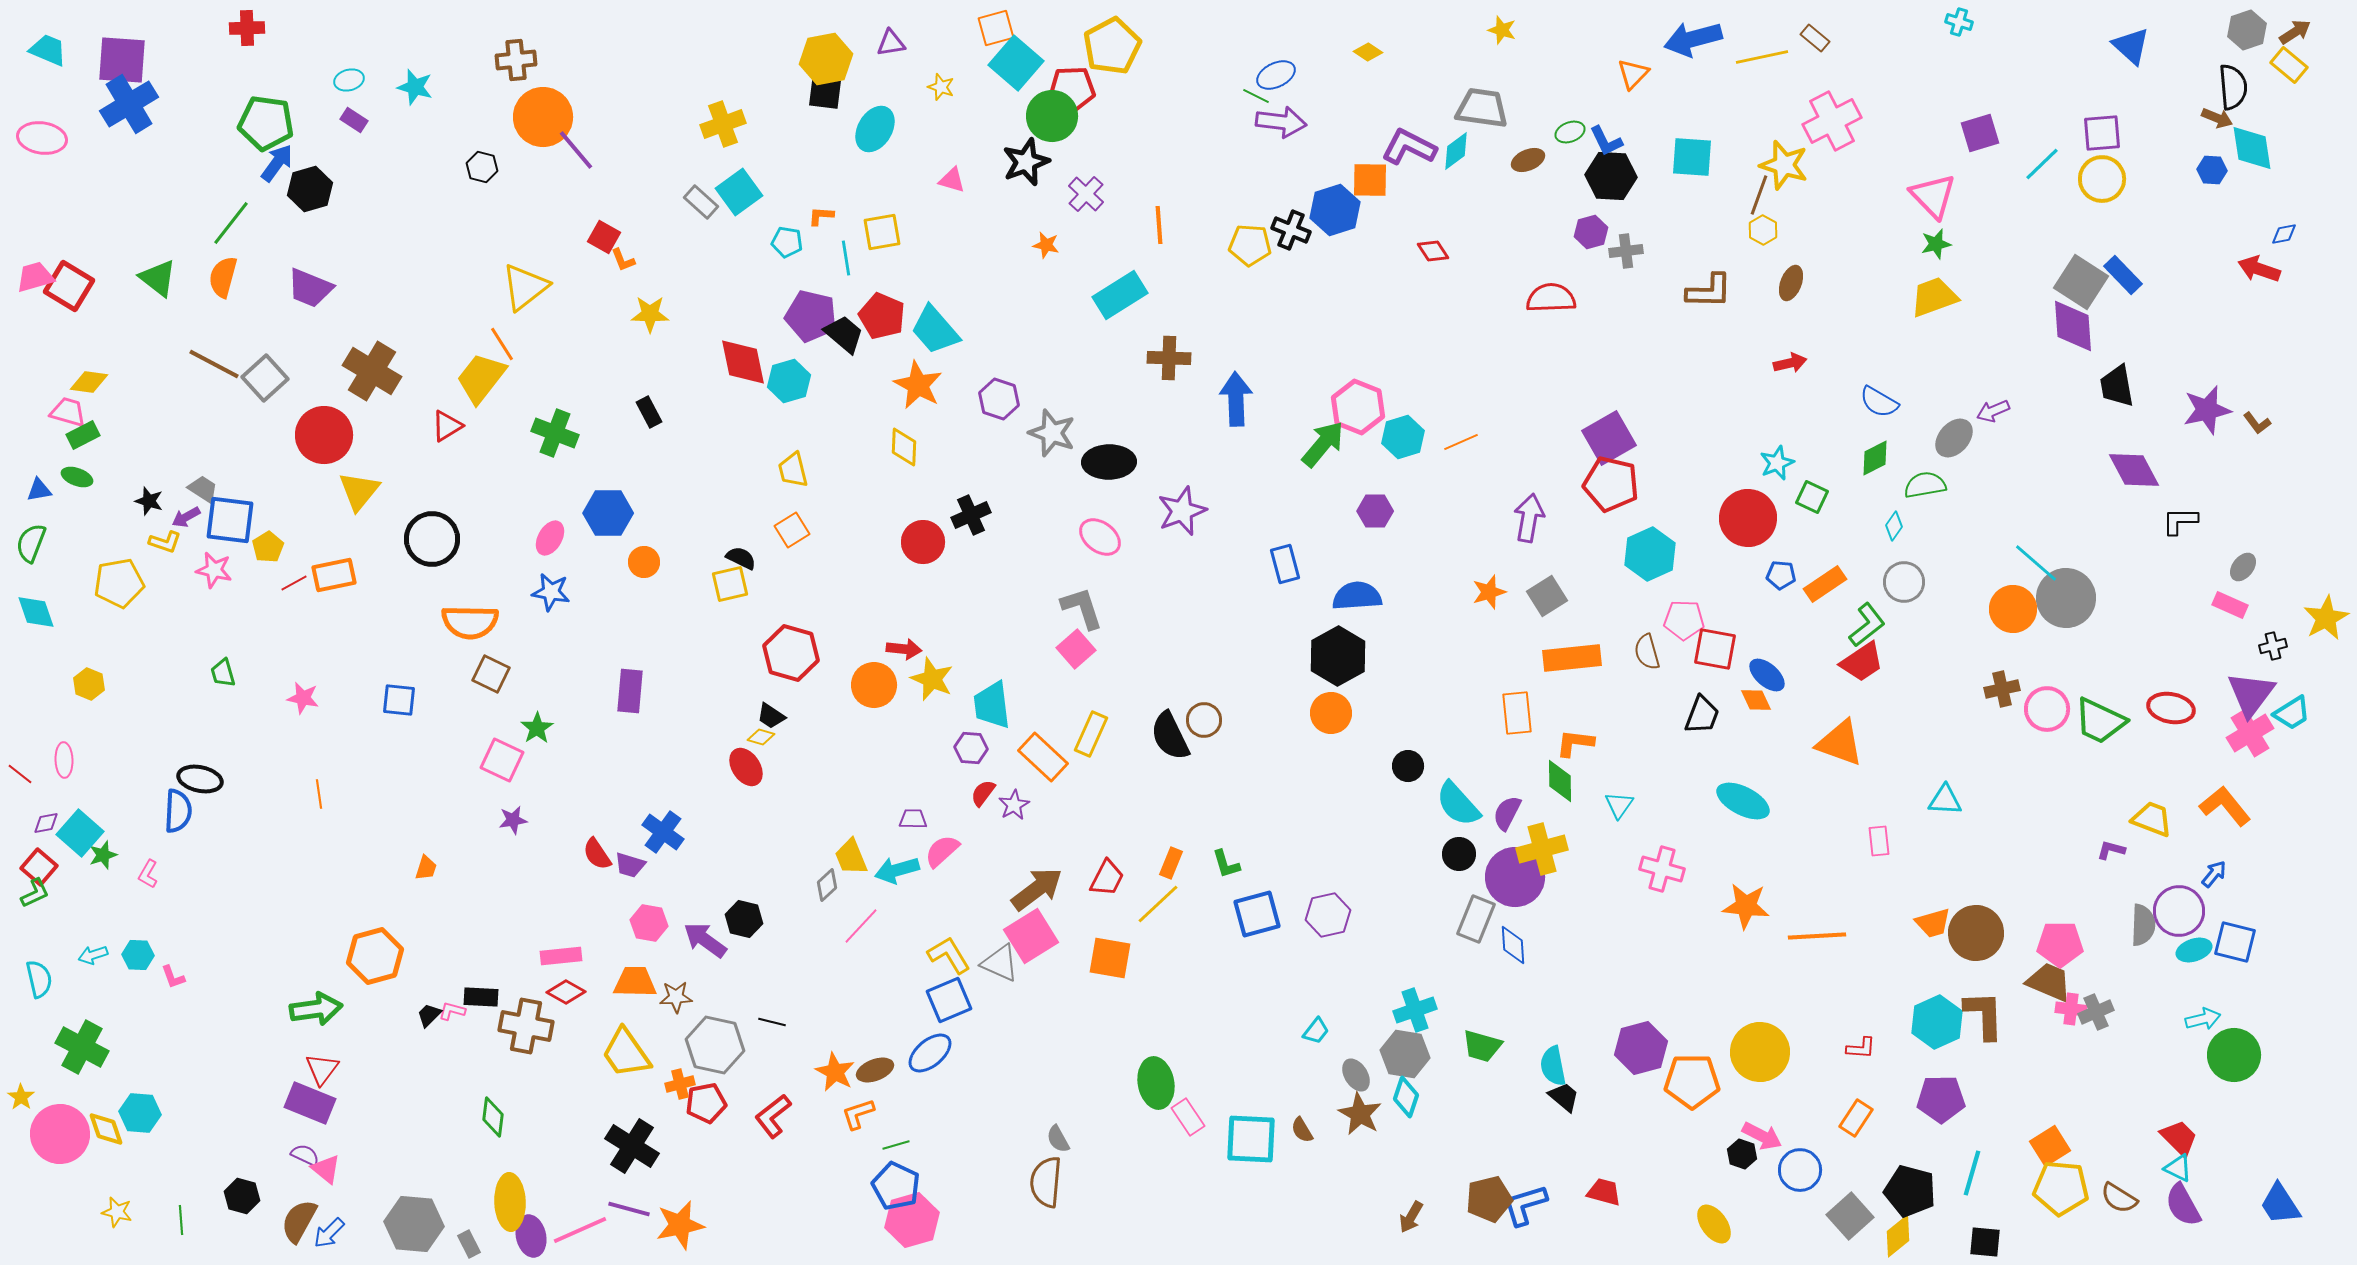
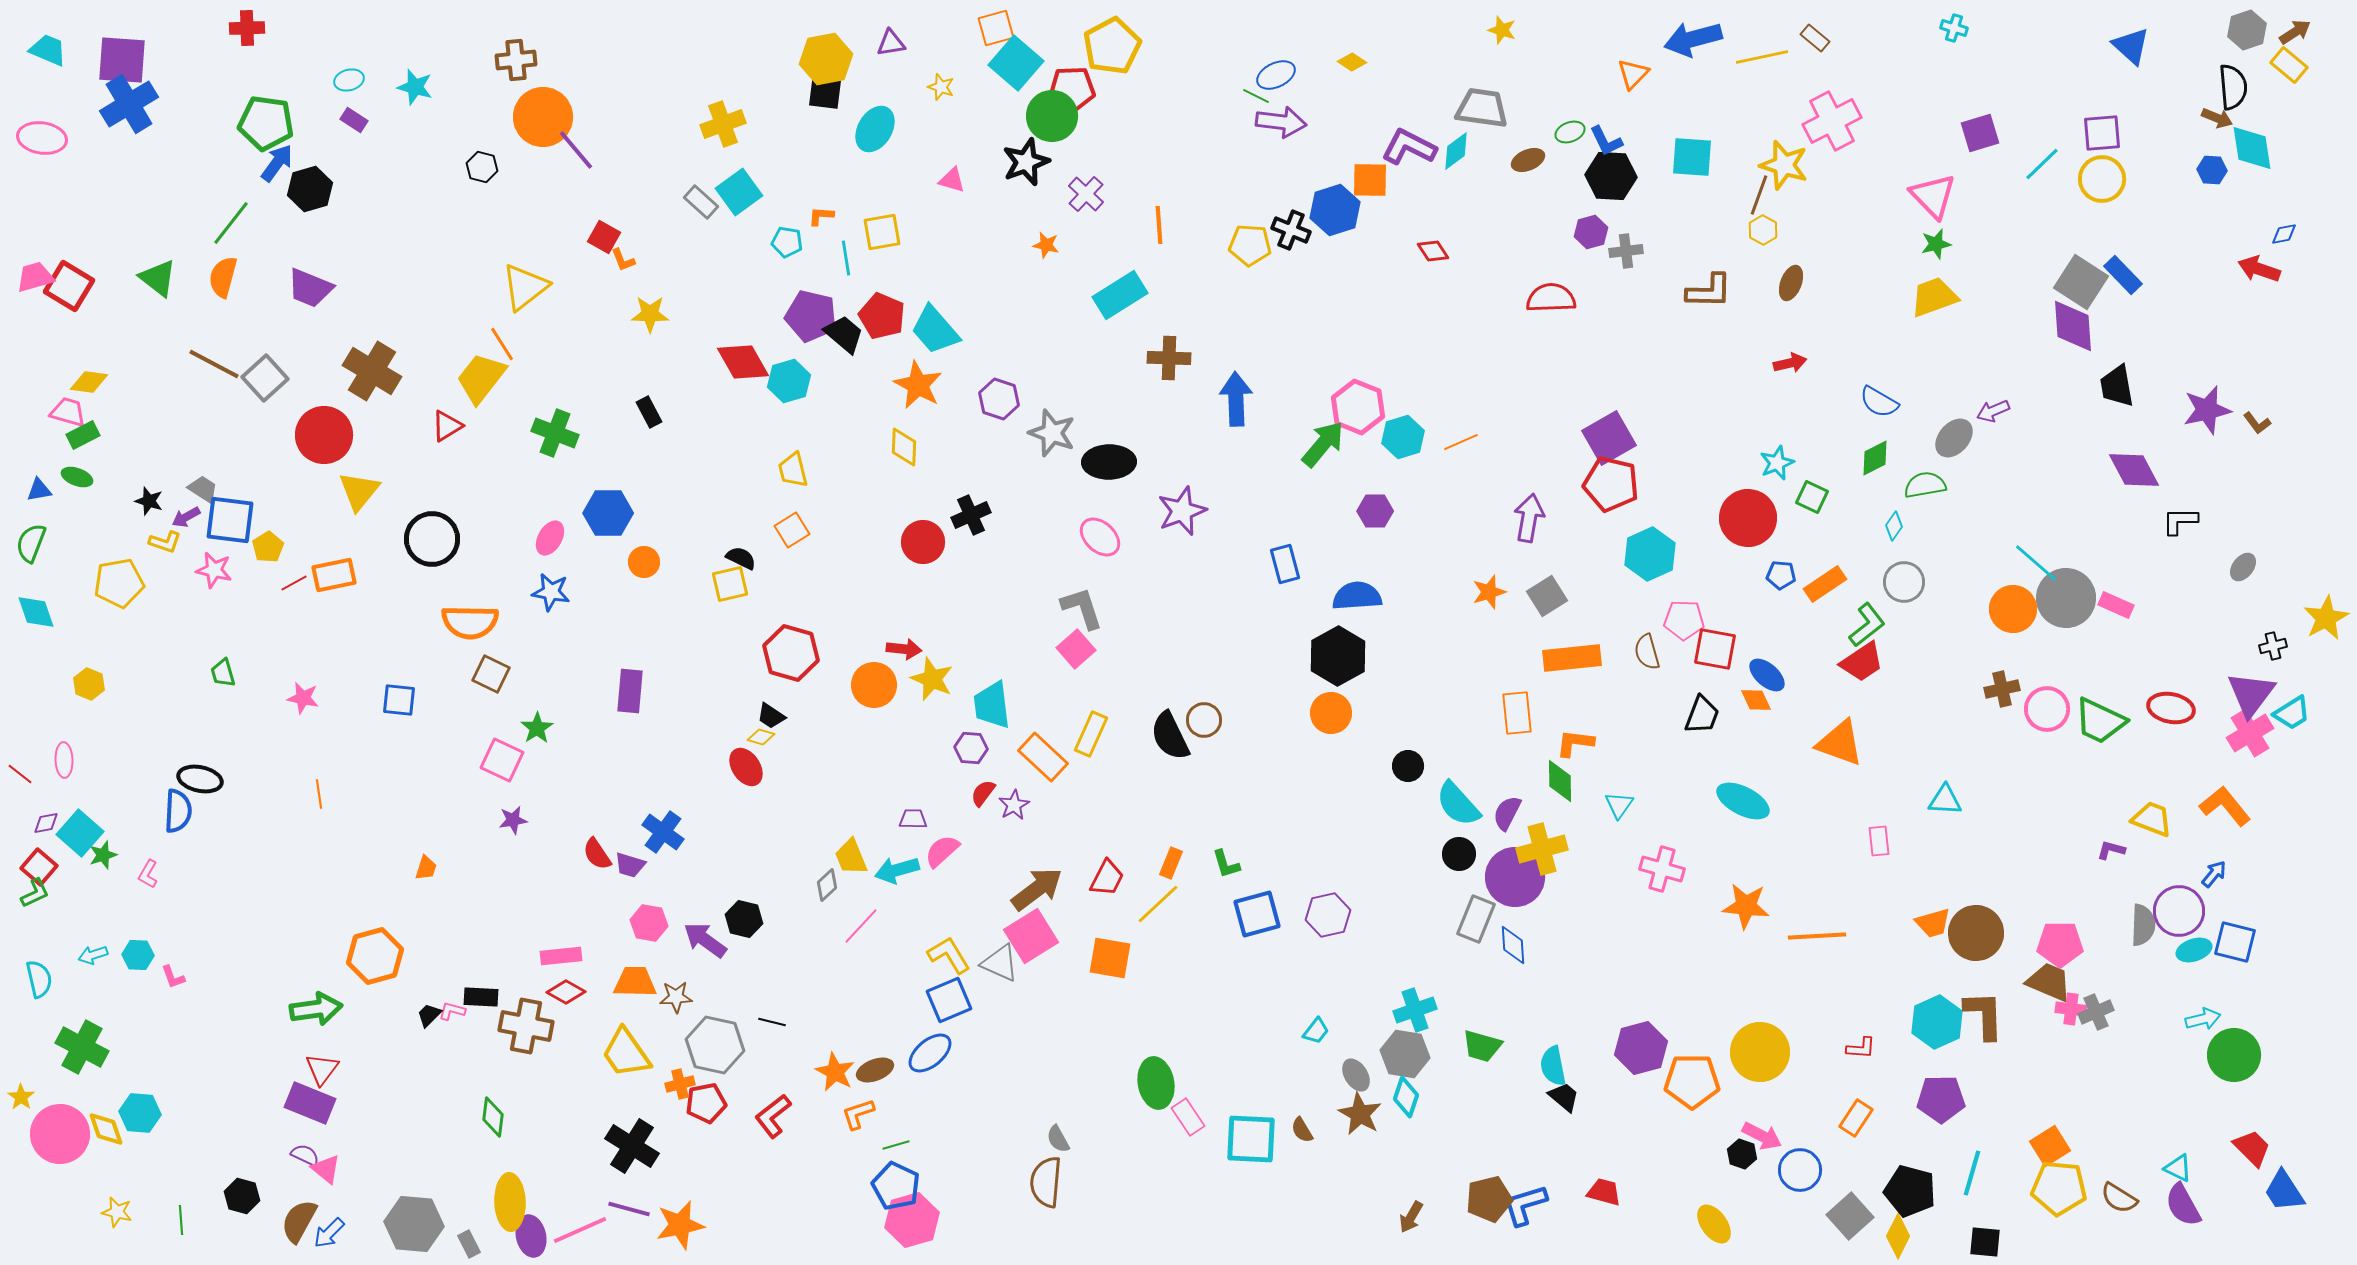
cyan cross at (1959, 22): moved 5 px left, 6 px down
yellow diamond at (1368, 52): moved 16 px left, 10 px down
red diamond at (743, 362): rotated 18 degrees counterclockwise
pink ellipse at (1100, 537): rotated 6 degrees clockwise
pink rectangle at (2230, 605): moved 114 px left
red trapezoid at (2179, 1138): moved 73 px right, 10 px down
yellow pentagon at (2061, 1188): moved 2 px left
blue trapezoid at (2280, 1204): moved 4 px right, 13 px up
yellow diamond at (1898, 1236): rotated 24 degrees counterclockwise
